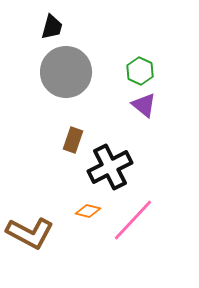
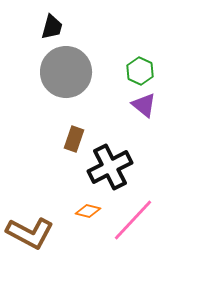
brown rectangle: moved 1 px right, 1 px up
